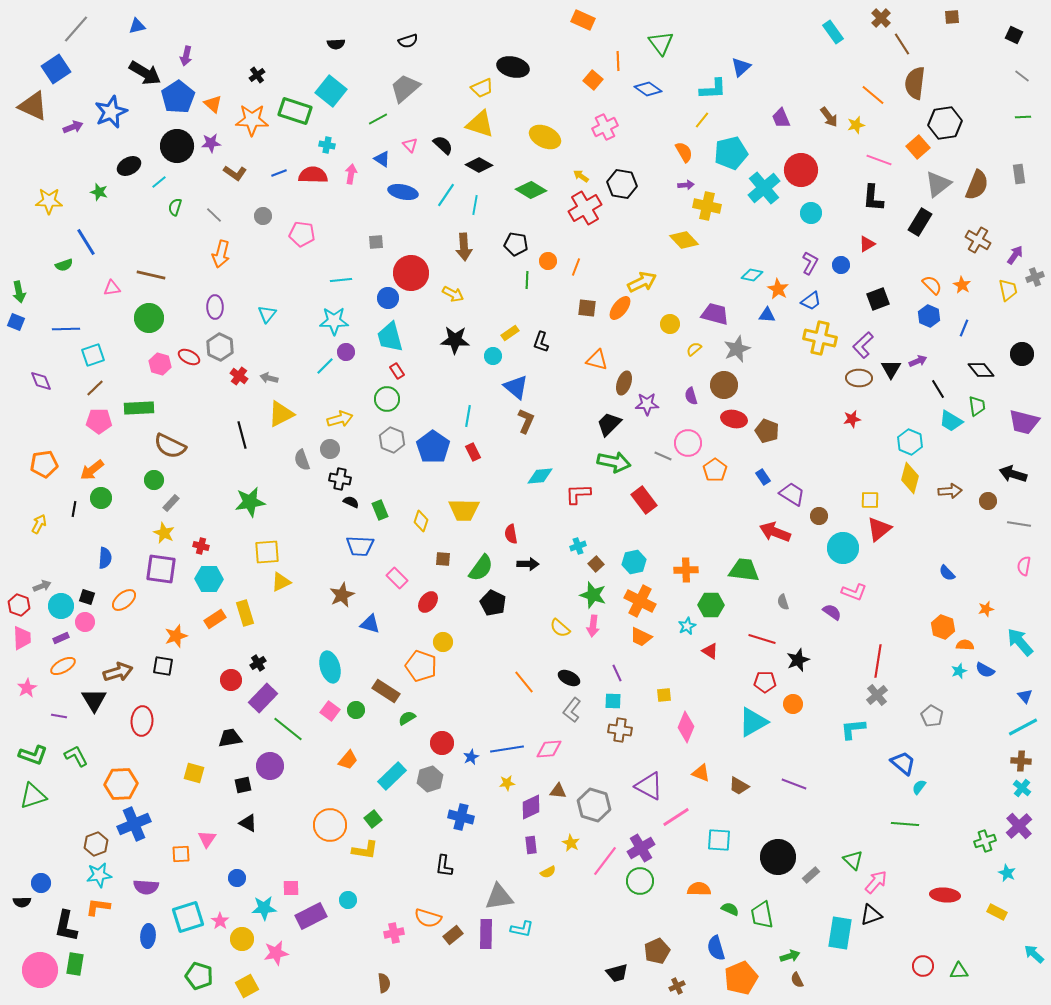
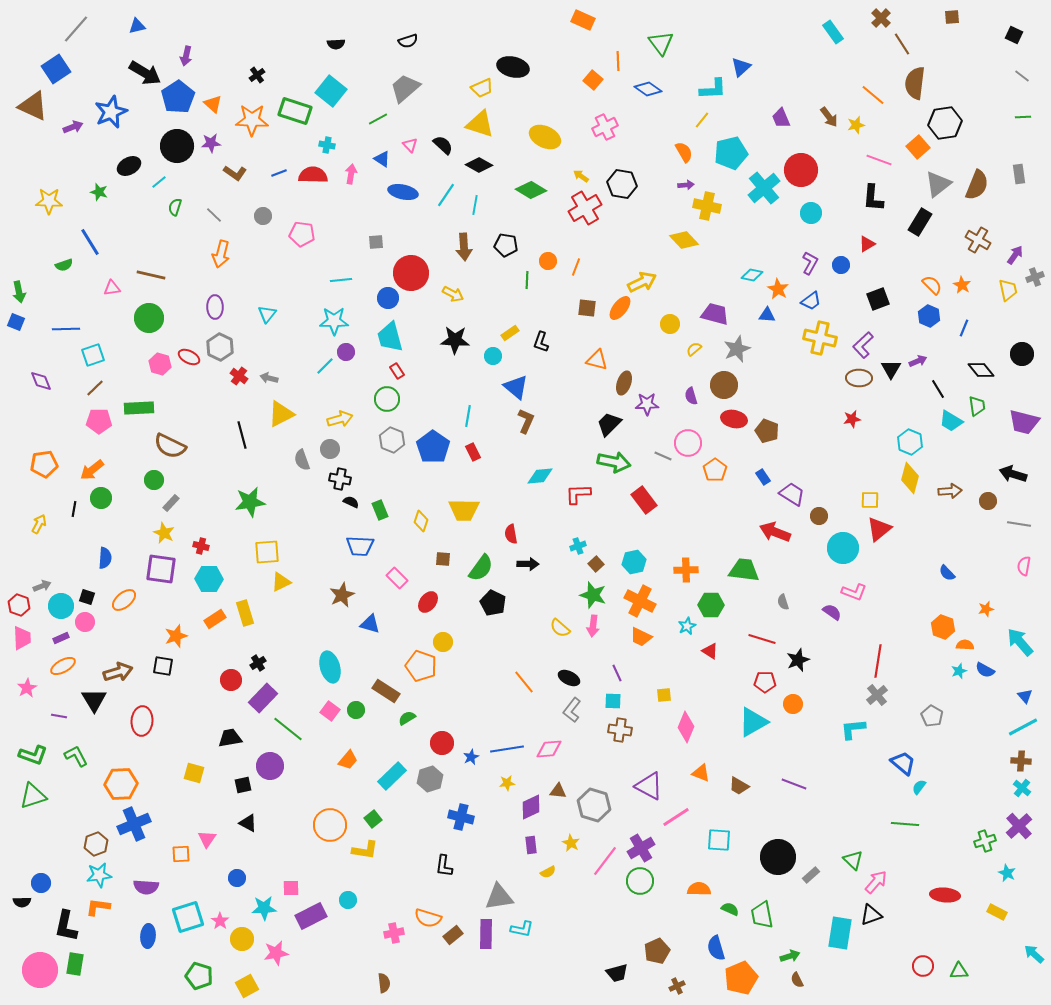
blue line at (86, 242): moved 4 px right
black pentagon at (516, 244): moved 10 px left, 1 px down
